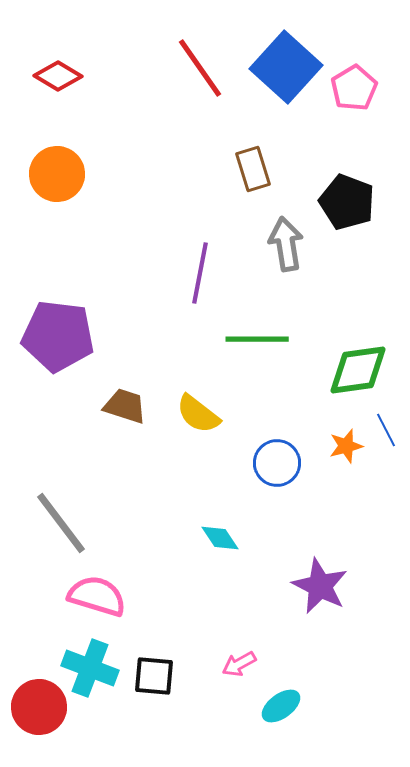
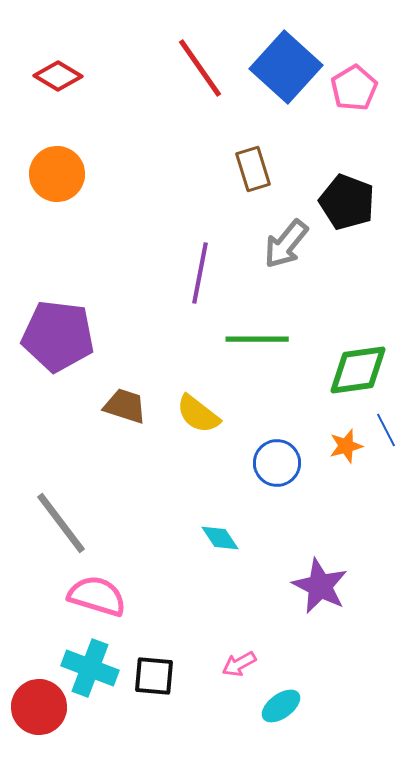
gray arrow: rotated 132 degrees counterclockwise
